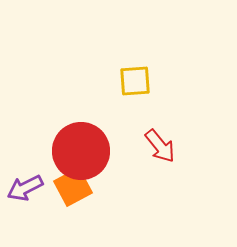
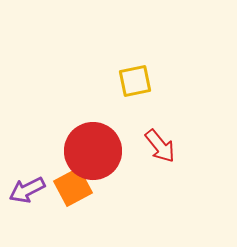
yellow square: rotated 8 degrees counterclockwise
red circle: moved 12 px right
purple arrow: moved 2 px right, 2 px down
